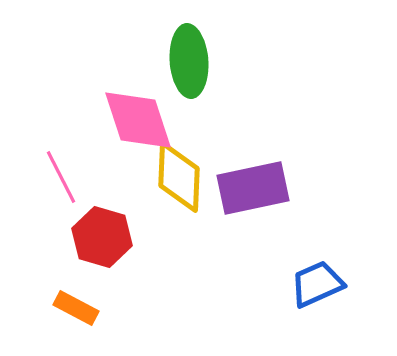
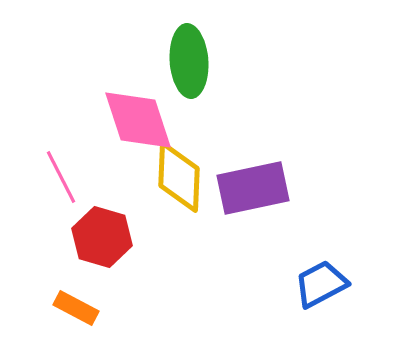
blue trapezoid: moved 4 px right; rotated 4 degrees counterclockwise
